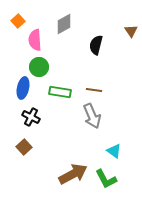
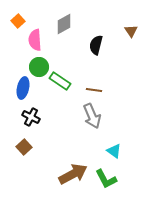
green rectangle: moved 11 px up; rotated 25 degrees clockwise
